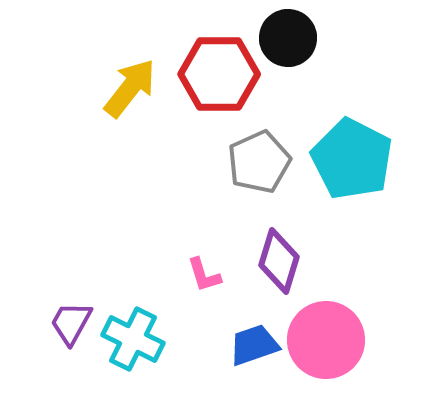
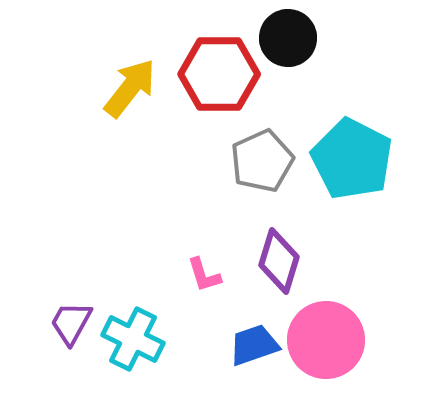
gray pentagon: moved 3 px right, 1 px up
